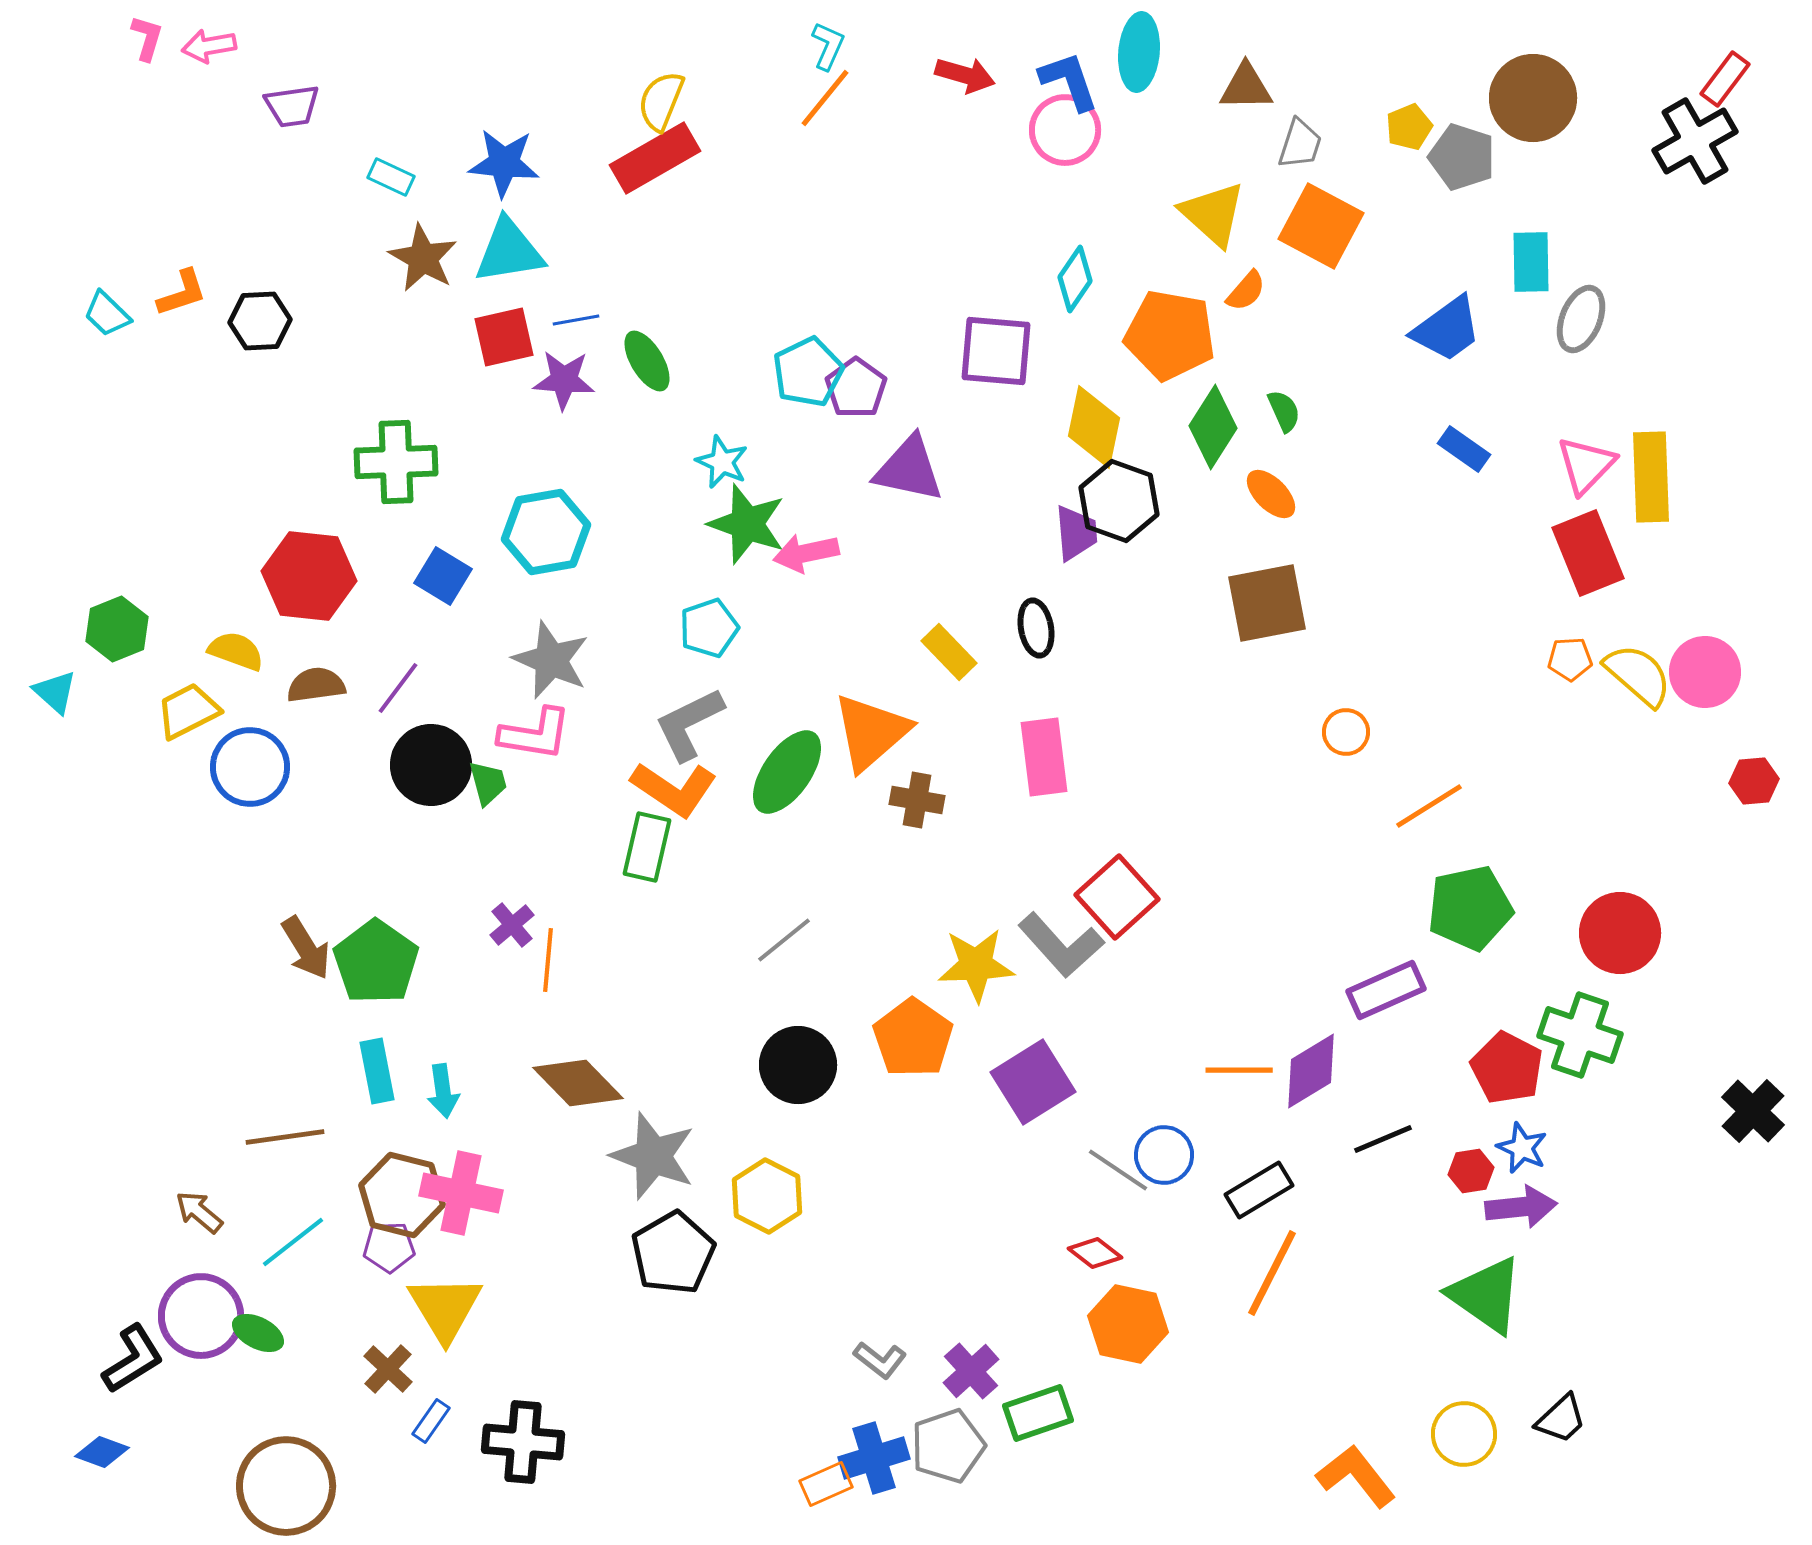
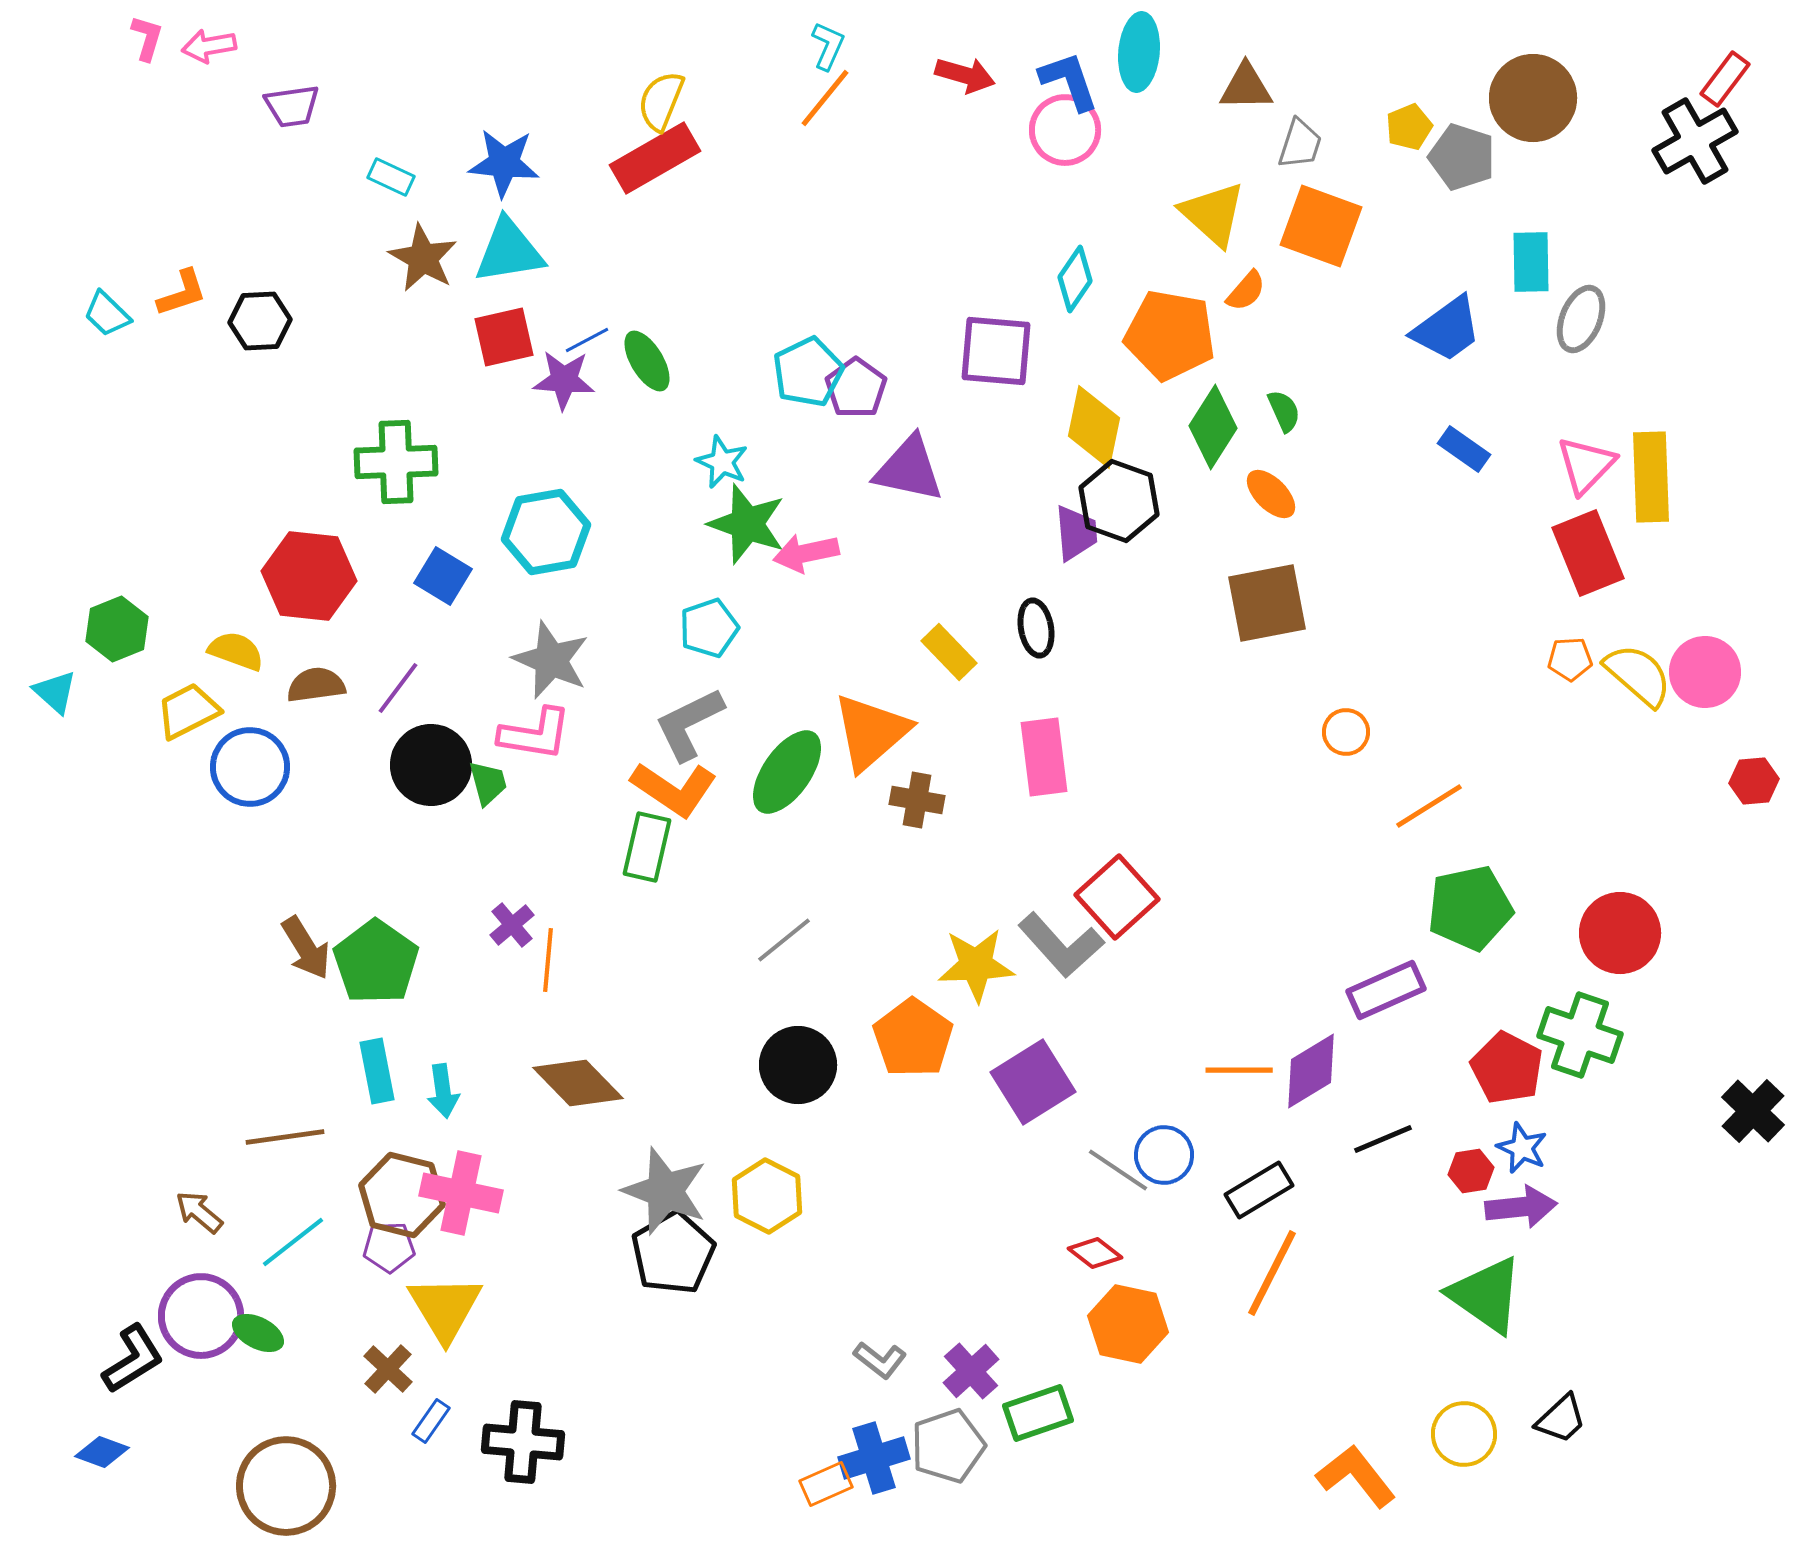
orange square at (1321, 226): rotated 8 degrees counterclockwise
blue line at (576, 320): moved 11 px right, 20 px down; rotated 18 degrees counterclockwise
gray star at (653, 1156): moved 12 px right, 35 px down
